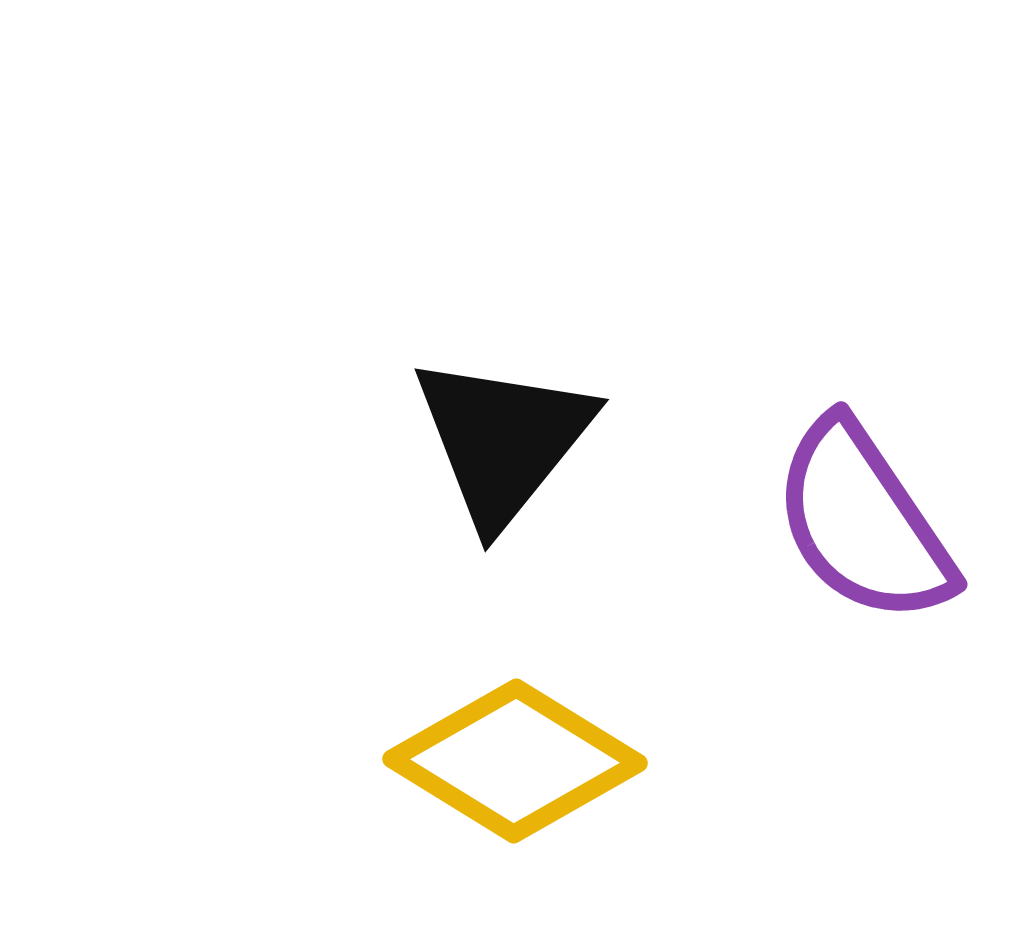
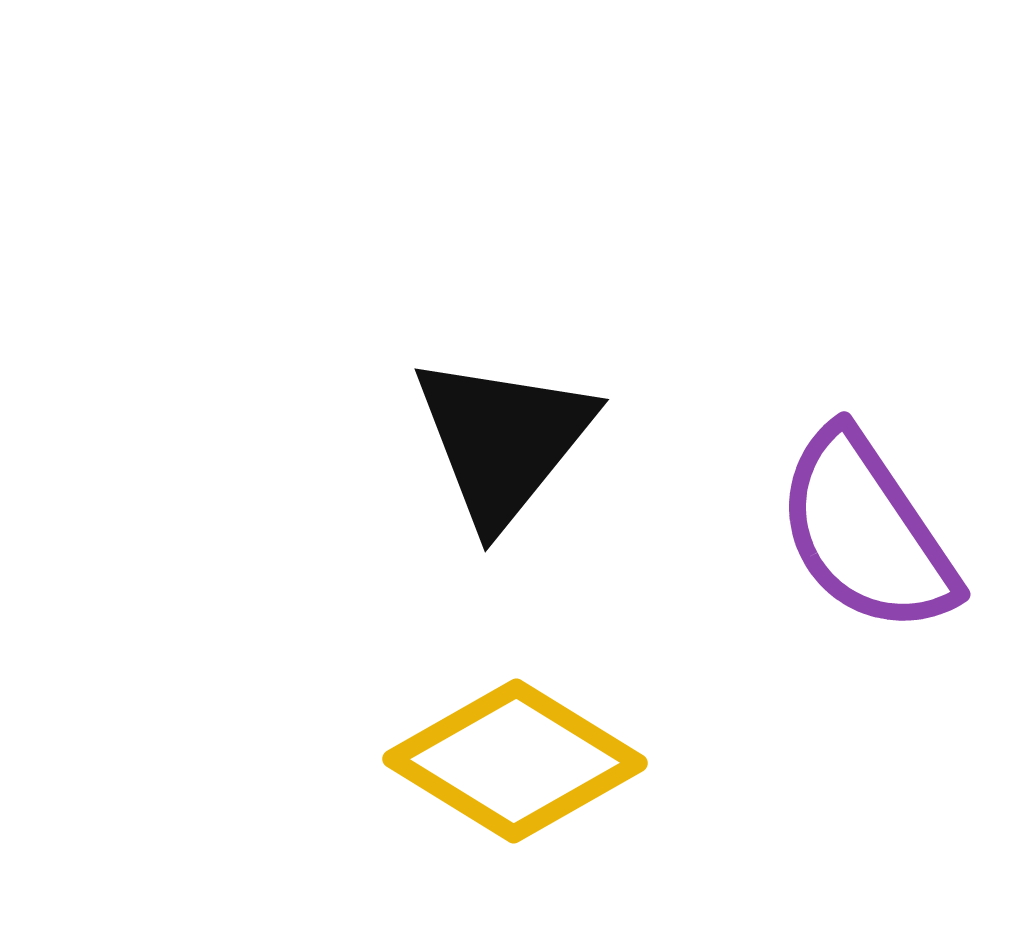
purple semicircle: moved 3 px right, 10 px down
